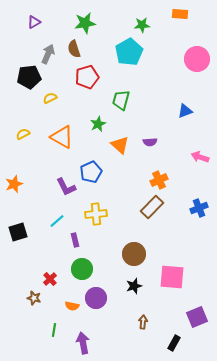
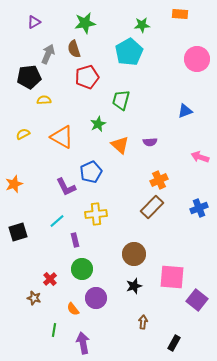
yellow semicircle at (50, 98): moved 6 px left, 2 px down; rotated 24 degrees clockwise
orange semicircle at (72, 306): moved 1 px right, 3 px down; rotated 40 degrees clockwise
purple square at (197, 317): moved 17 px up; rotated 30 degrees counterclockwise
